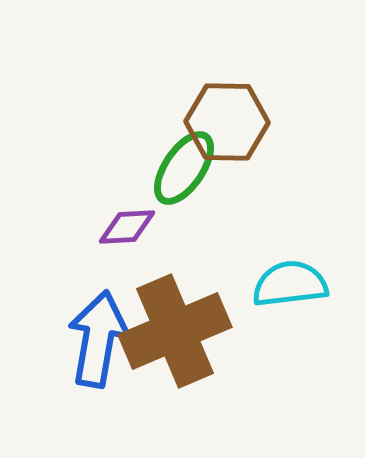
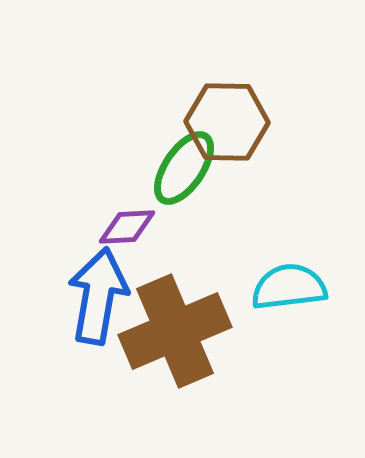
cyan semicircle: moved 1 px left, 3 px down
blue arrow: moved 43 px up
